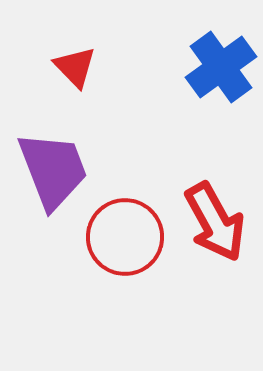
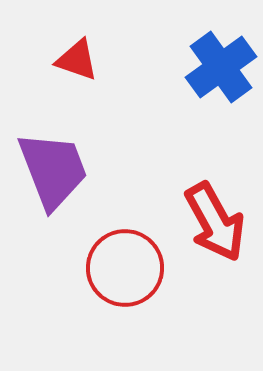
red triangle: moved 2 px right, 7 px up; rotated 27 degrees counterclockwise
red circle: moved 31 px down
